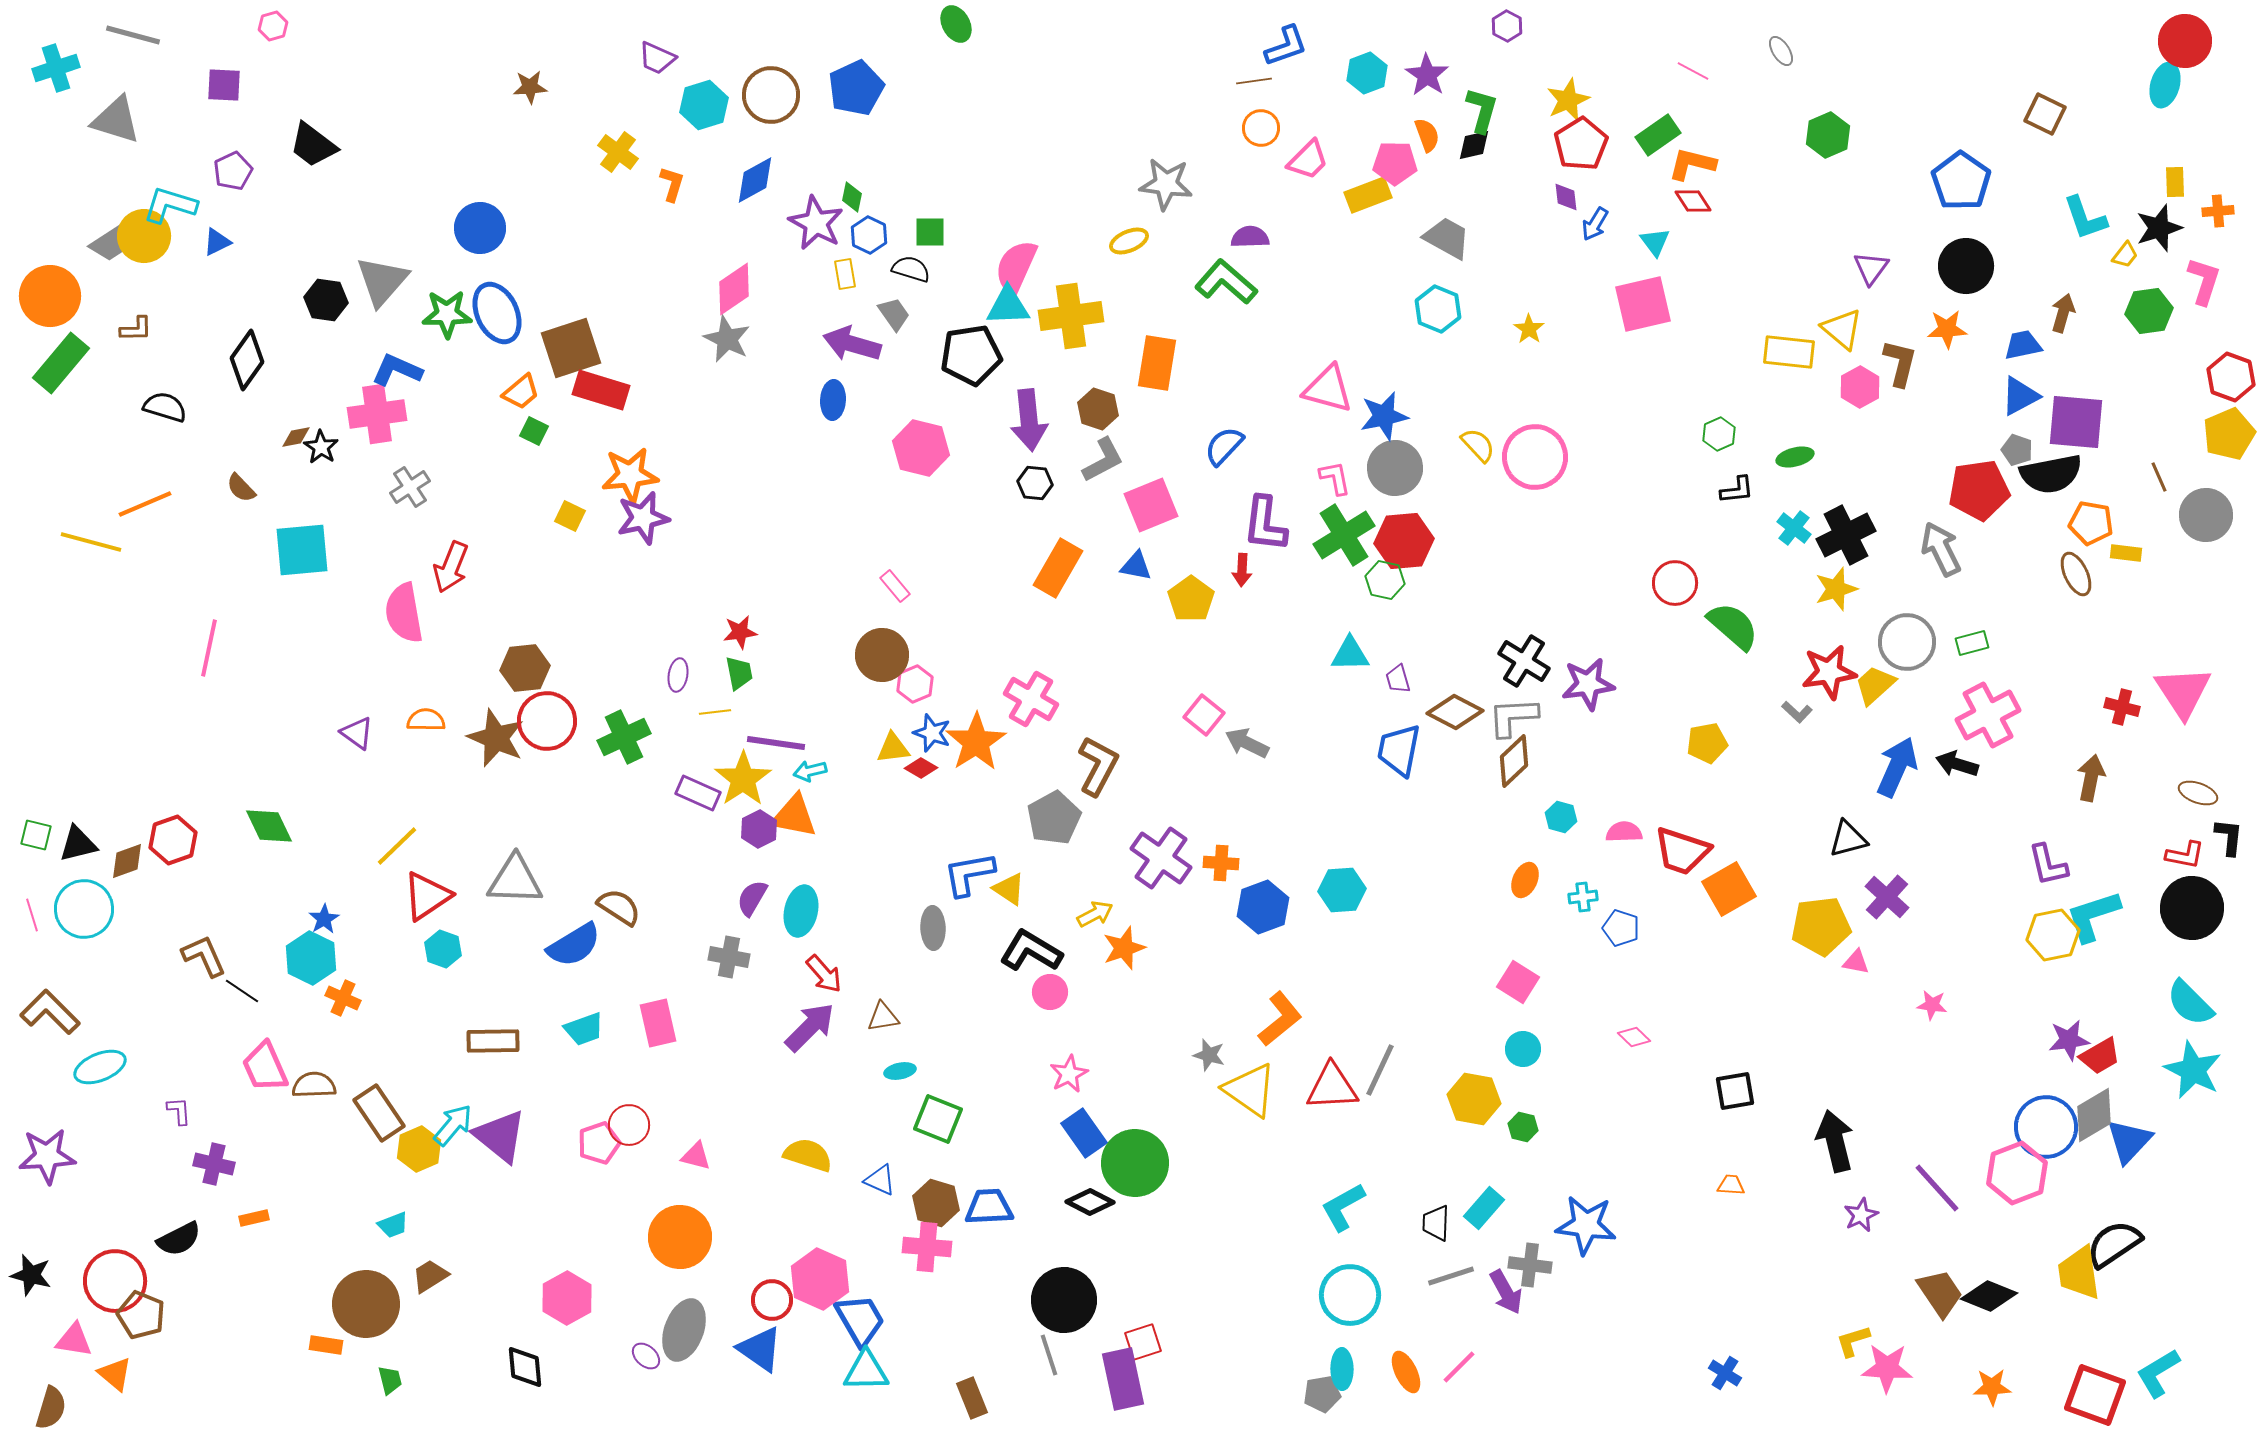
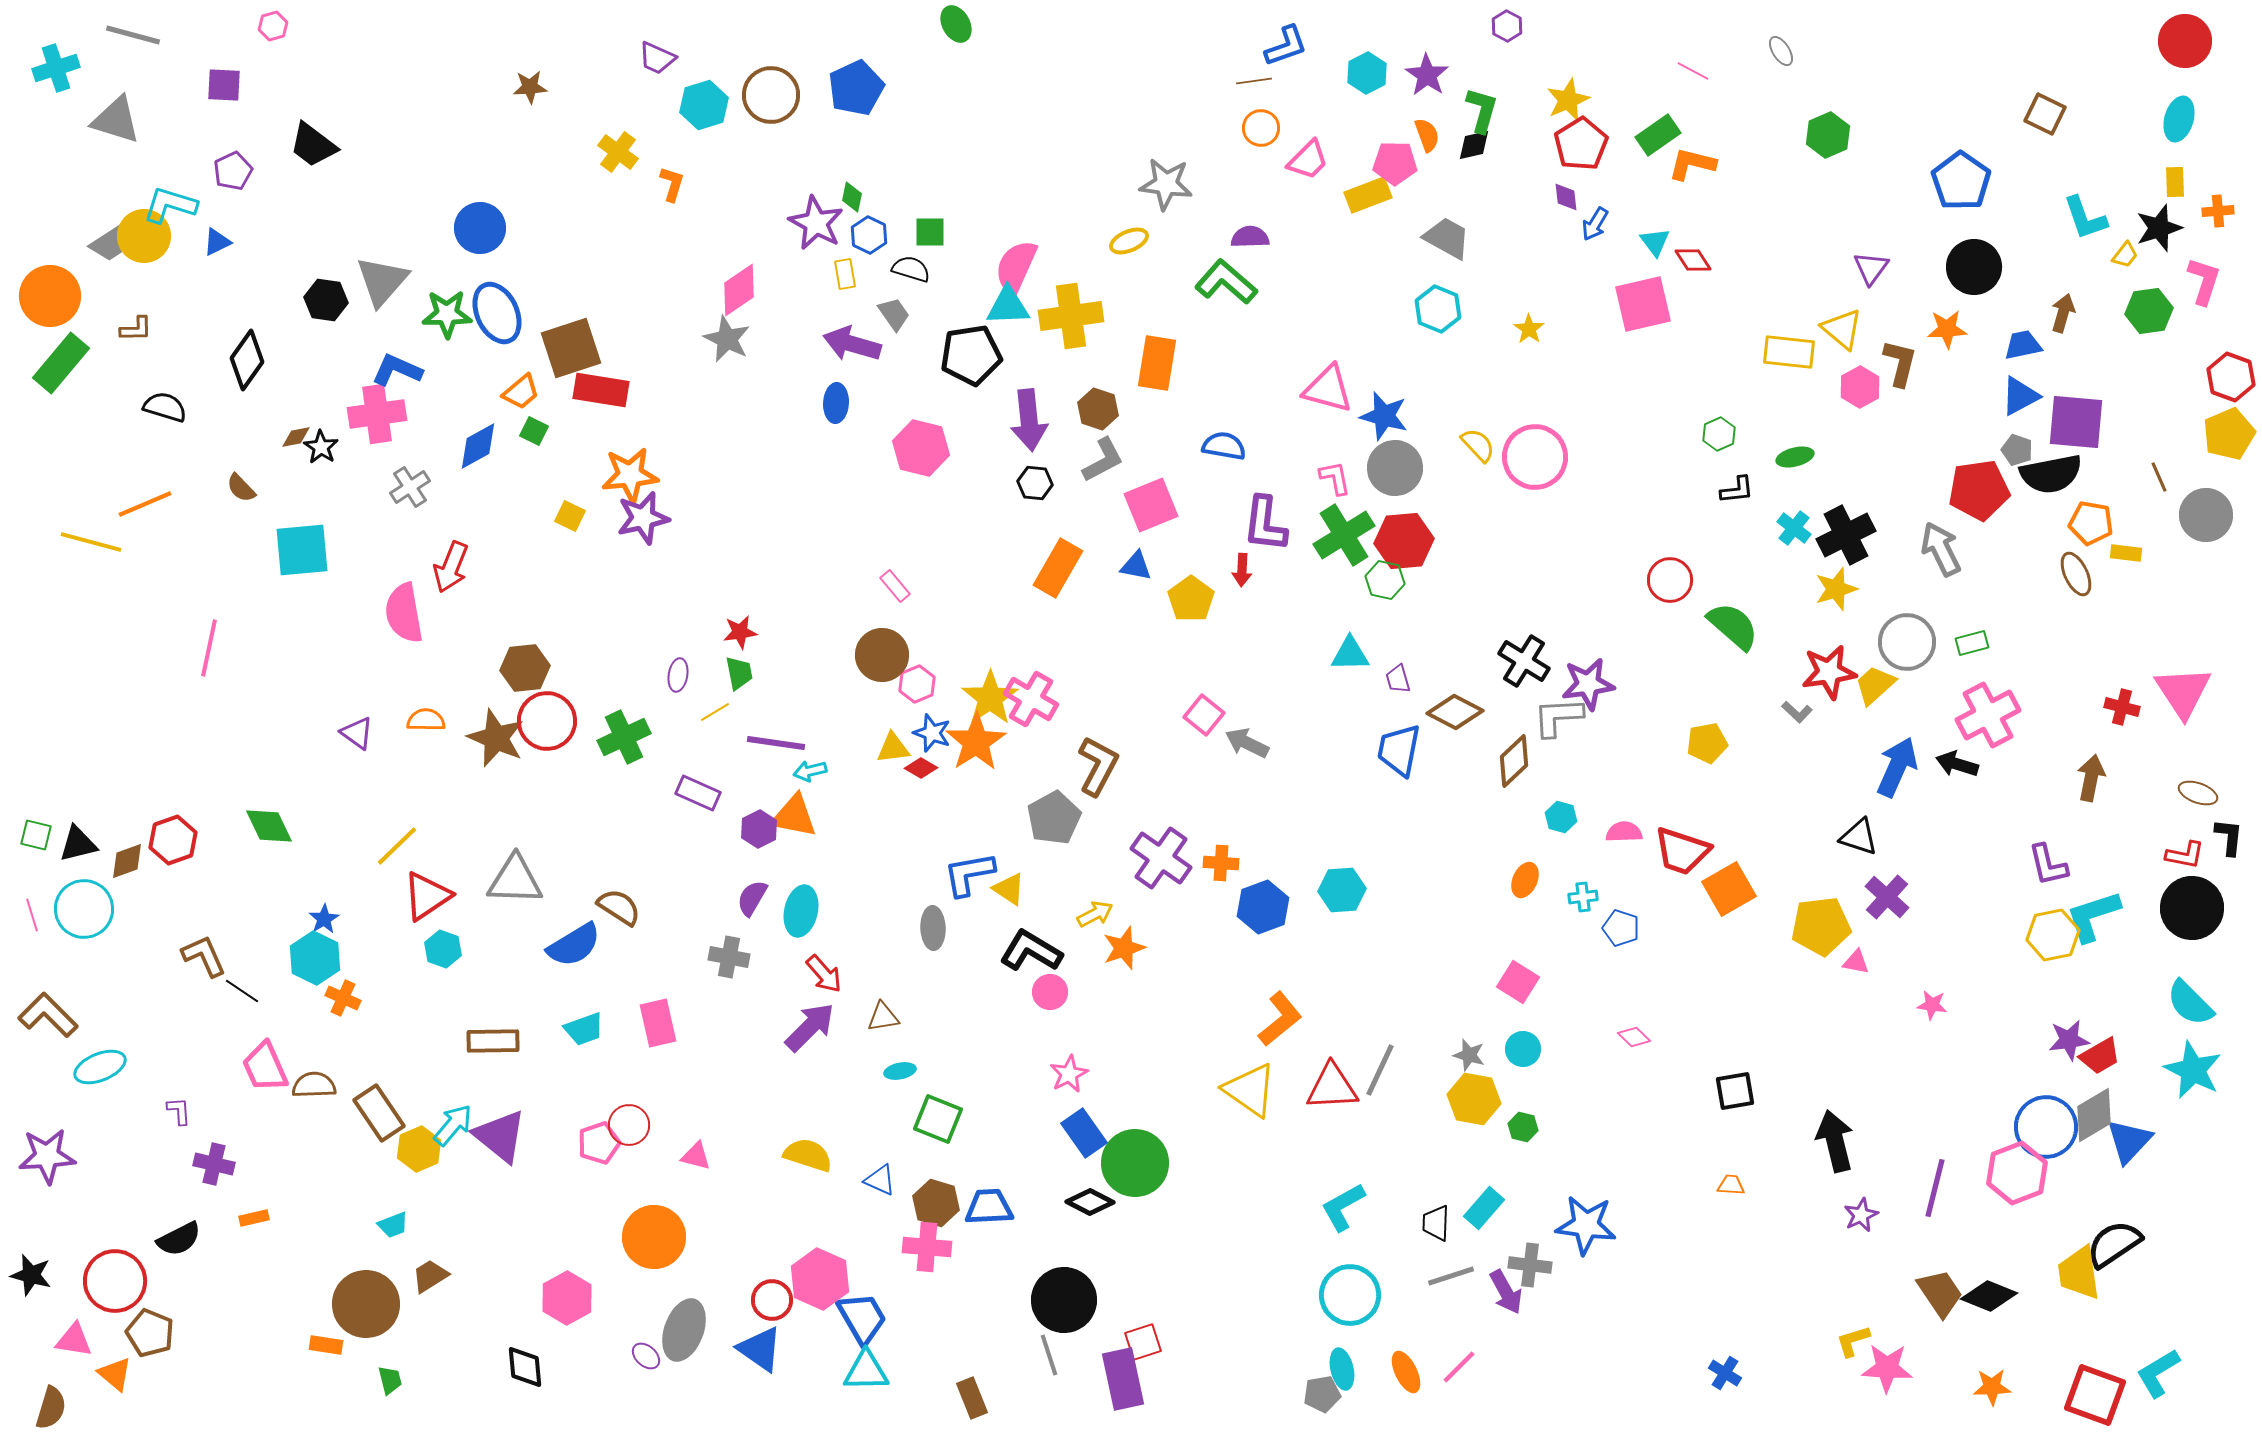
cyan hexagon at (1367, 73): rotated 6 degrees counterclockwise
cyan ellipse at (2165, 85): moved 14 px right, 34 px down
blue diamond at (755, 180): moved 277 px left, 266 px down
red diamond at (1693, 201): moved 59 px down
black circle at (1966, 266): moved 8 px right, 1 px down
pink diamond at (734, 289): moved 5 px right, 1 px down
red rectangle at (601, 390): rotated 8 degrees counterclockwise
blue ellipse at (833, 400): moved 3 px right, 3 px down
blue star at (1384, 416): rotated 27 degrees clockwise
blue semicircle at (1224, 446): rotated 57 degrees clockwise
red circle at (1675, 583): moved 5 px left, 3 px up
pink hexagon at (915, 684): moved 2 px right
yellow line at (715, 712): rotated 24 degrees counterclockwise
gray L-shape at (1513, 717): moved 45 px right
yellow star at (743, 779): moved 247 px right, 81 px up
black triangle at (1848, 839): moved 11 px right, 2 px up; rotated 33 degrees clockwise
cyan hexagon at (311, 958): moved 4 px right
brown L-shape at (50, 1012): moved 2 px left, 3 px down
gray star at (1209, 1055): moved 260 px right
purple line at (1937, 1188): moved 2 px left; rotated 56 degrees clockwise
orange circle at (680, 1237): moved 26 px left
brown pentagon at (141, 1315): moved 9 px right, 18 px down
blue trapezoid at (860, 1320): moved 2 px right, 2 px up
cyan ellipse at (1342, 1369): rotated 12 degrees counterclockwise
